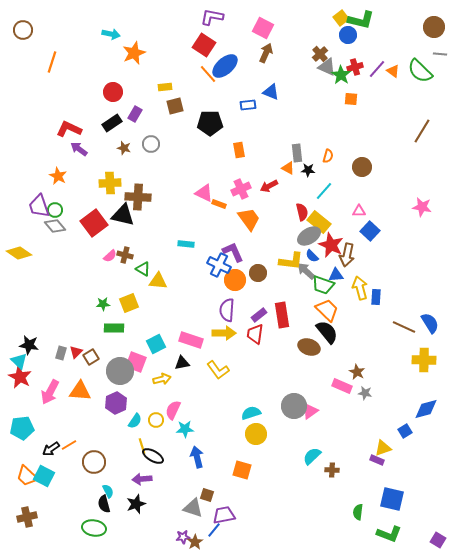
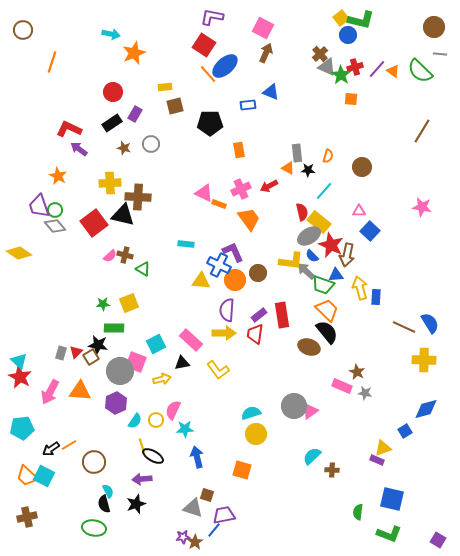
yellow triangle at (158, 281): moved 43 px right
pink rectangle at (191, 340): rotated 25 degrees clockwise
black star at (29, 345): moved 69 px right
